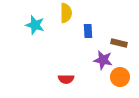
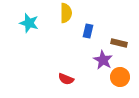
cyan star: moved 6 px left, 2 px up
blue rectangle: rotated 16 degrees clockwise
purple star: rotated 18 degrees clockwise
red semicircle: rotated 21 degrees clockwise
